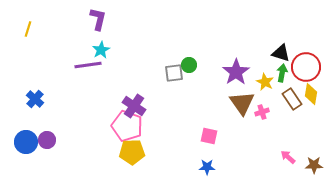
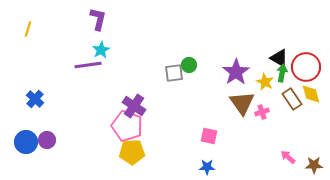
black triangle: moved 2 px left, 5 px down; rotated 12 degrees clockwise
yellow diamond: rotated 25 degrees counterclockwise
